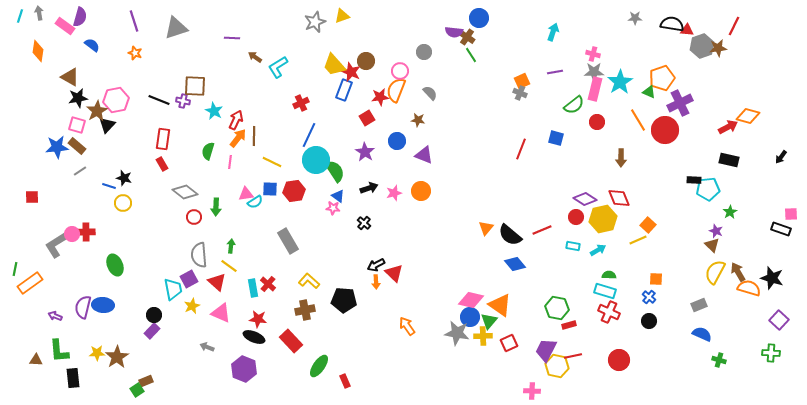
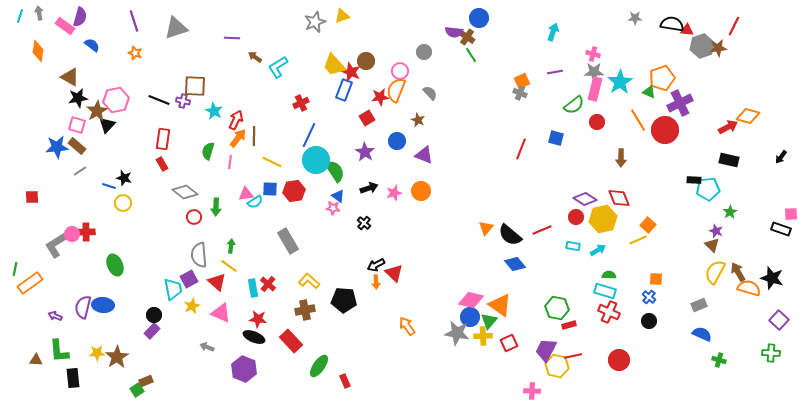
brown star at (418, 120): rotated 16 degrees clockwise
